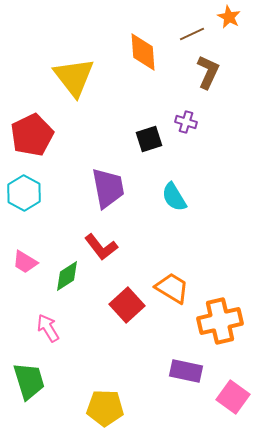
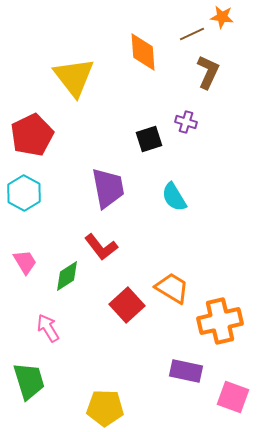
orange star: moved 7 px left; rotated 20 degrees counterclockwise
pink trapezoid: rotated 152 degrees counterclockwise
pink square: rotated 16 degrees counterclockwise
